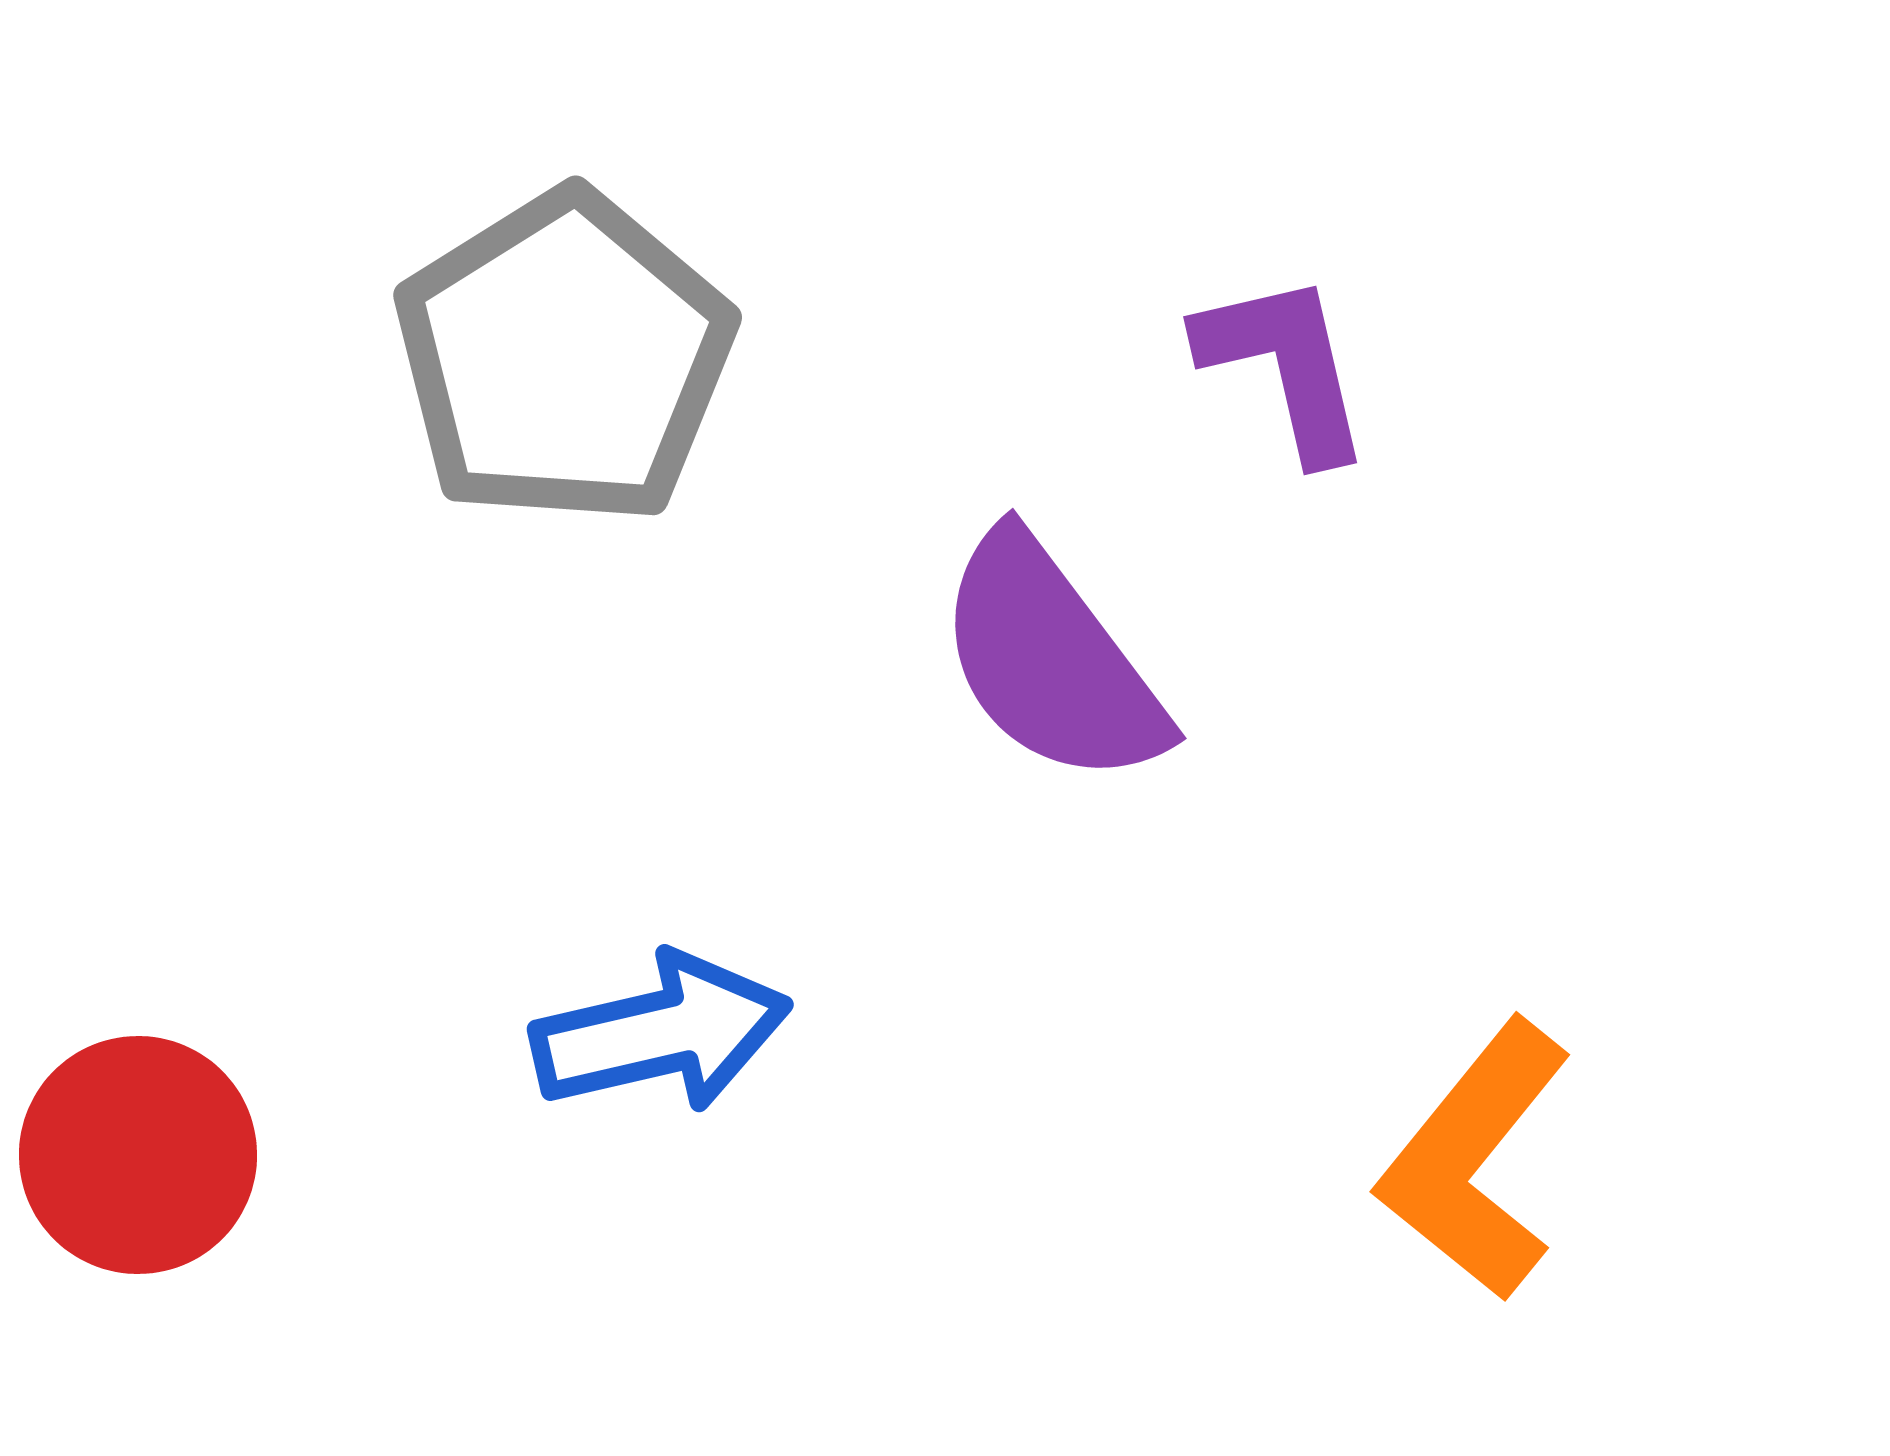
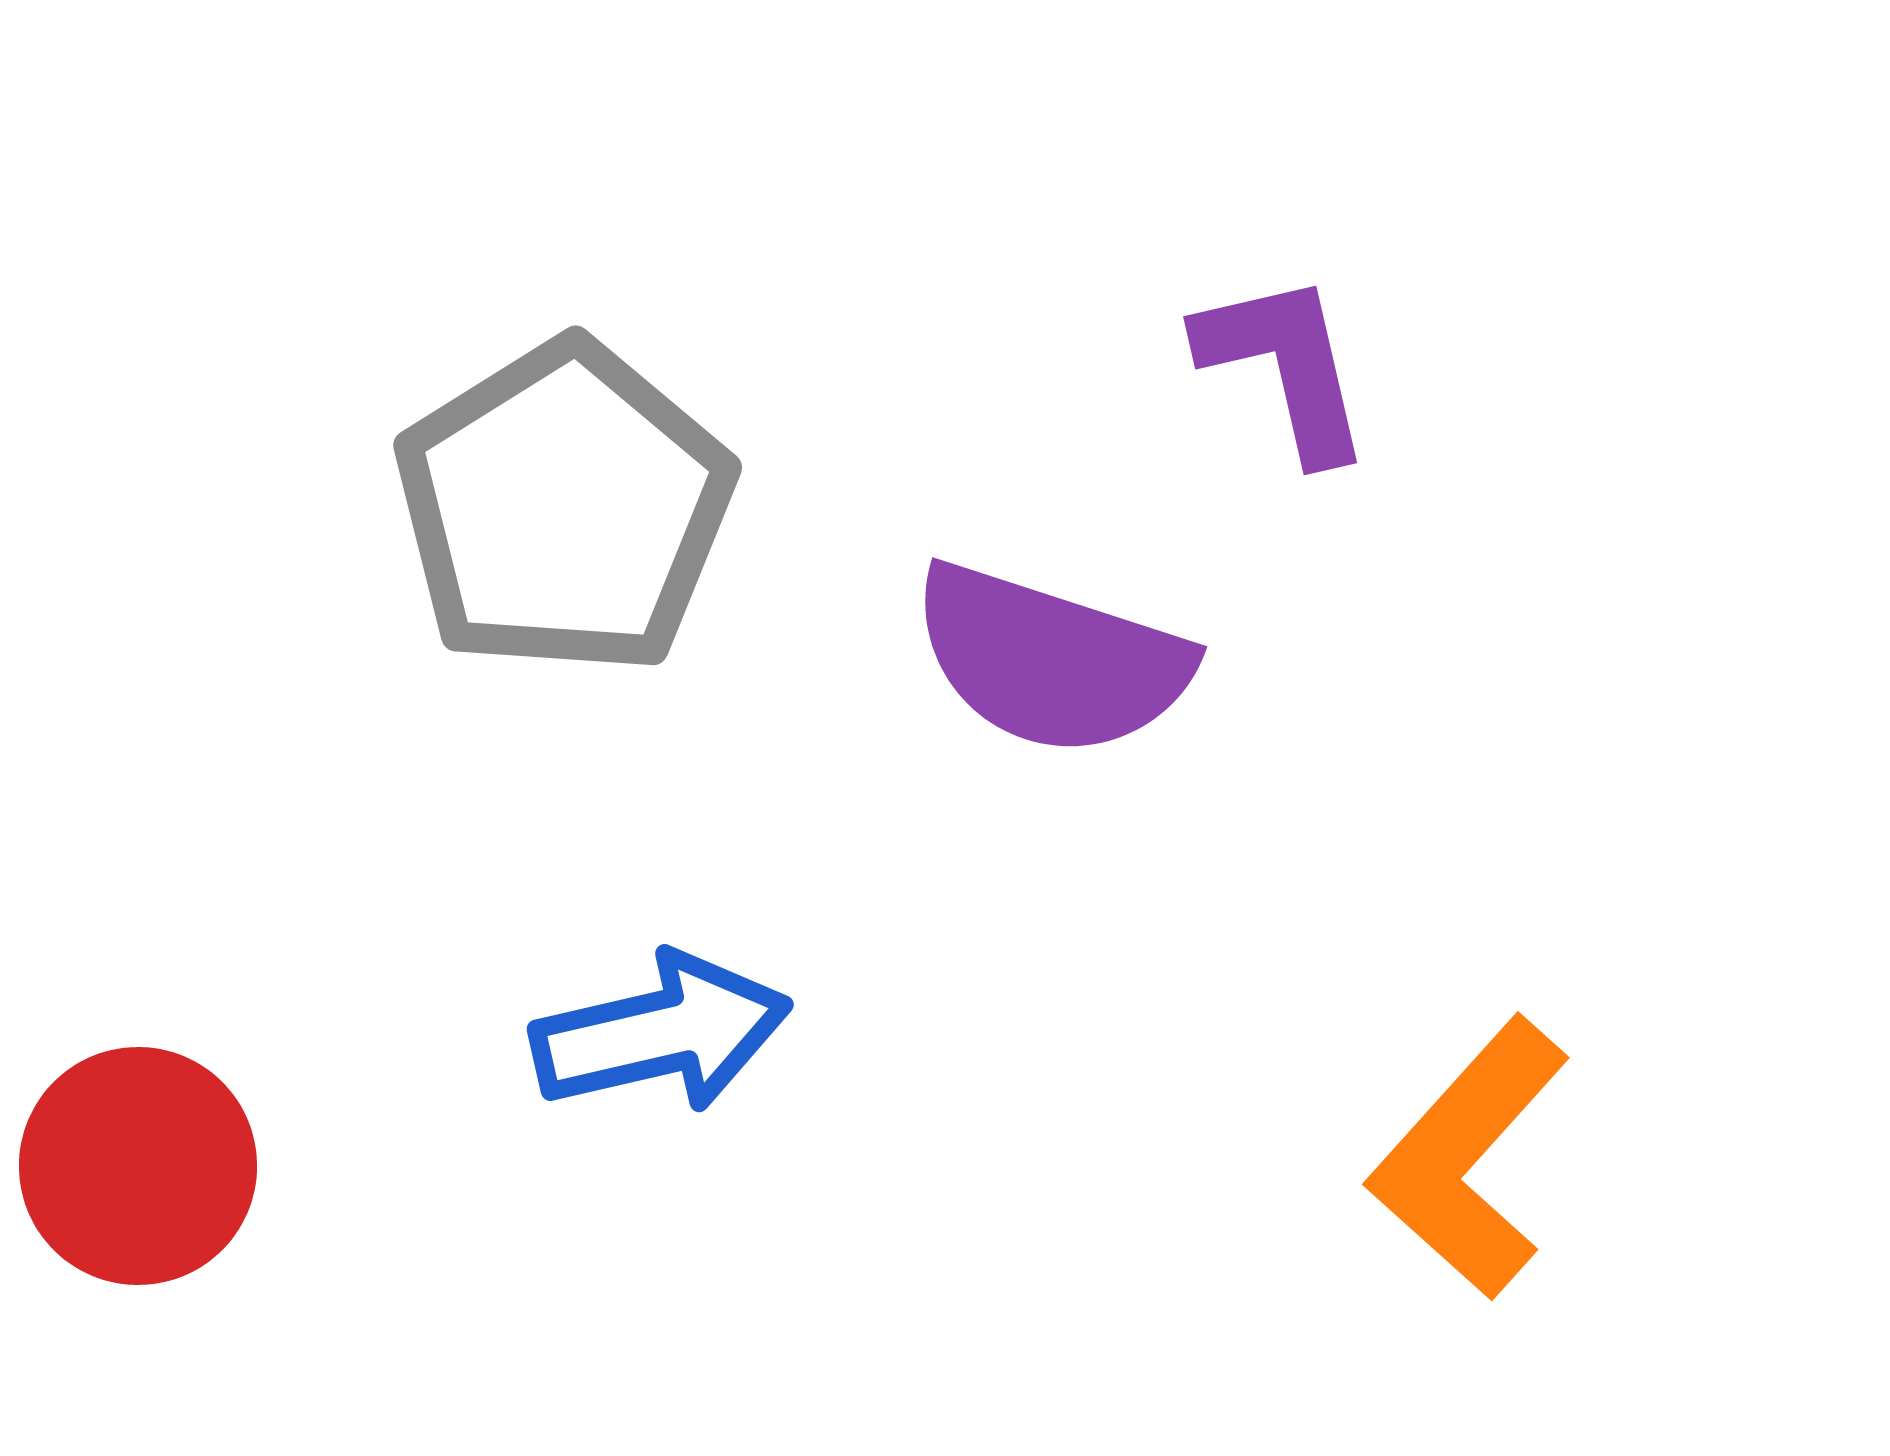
gray pentagon: moved 150 px down
purple semicircle: rotated 35 degrees counterclockwise
red circle: moved 11 px down
orange L-shape: moved 6 px left, 2 px up; rotated 3 degrees clockwise
